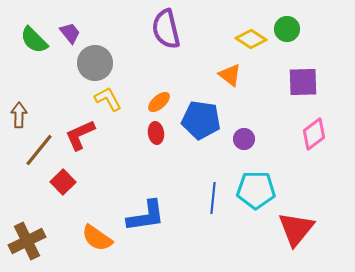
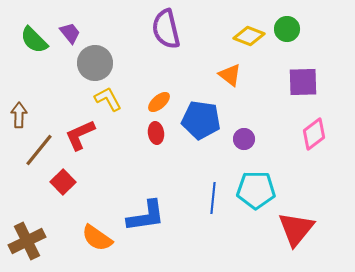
yellow diamond: moved 2 px left, 3 px up; rotated 12 degrees counterclockwise
